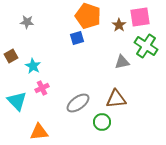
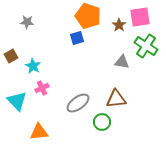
gray triangle: rotated 21 degrees clockwise
